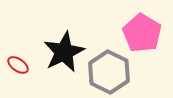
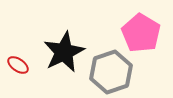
pink pentagon: moved 1 px left
gray hexagon: moved 2 px right; rotated 15 degrees clockwise
